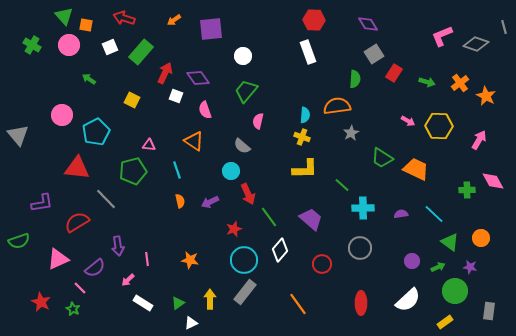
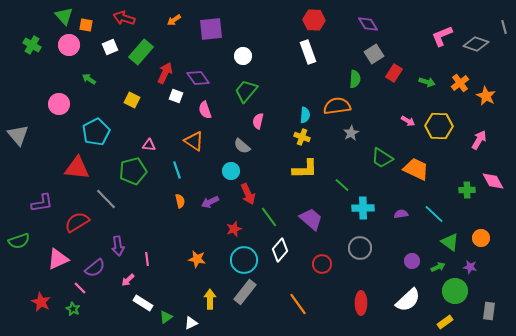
pink circle at (62, 115): moved 3 px left, 11 px up
orange star at (190, 260): moved 7 px right, 1 px up
green triangle at (178, 303): moved 12 px left, 14 px down
